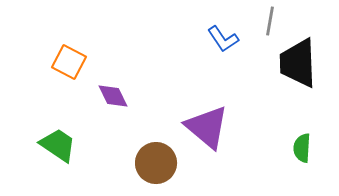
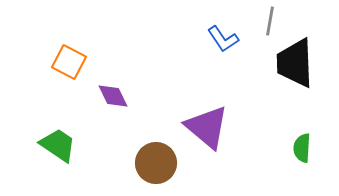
black trapezoid: moved 3 px left
